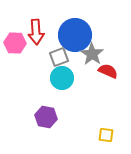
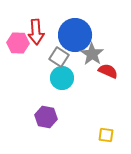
pink hexagon: moved 3 px right
gray square: rotated 36 degrees counterclockwise
